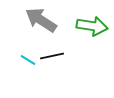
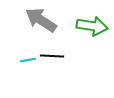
black line: rotated 15 degrees clockwise
cyan line: rotated 42 degrees counterclockwise
